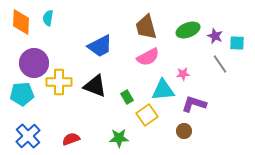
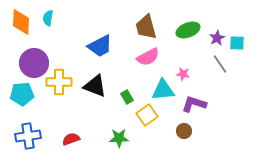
purple star: moved 2 px right, 2 px down; rotated 21 degrees clockwise
pink star: rotated 16 degrees clockwise
blue cross: rotated 35 degrees clockwise
